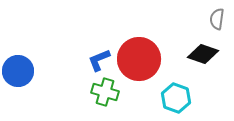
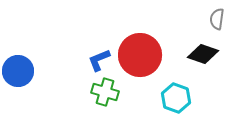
red circle: moved 1 px right, 4 px up
